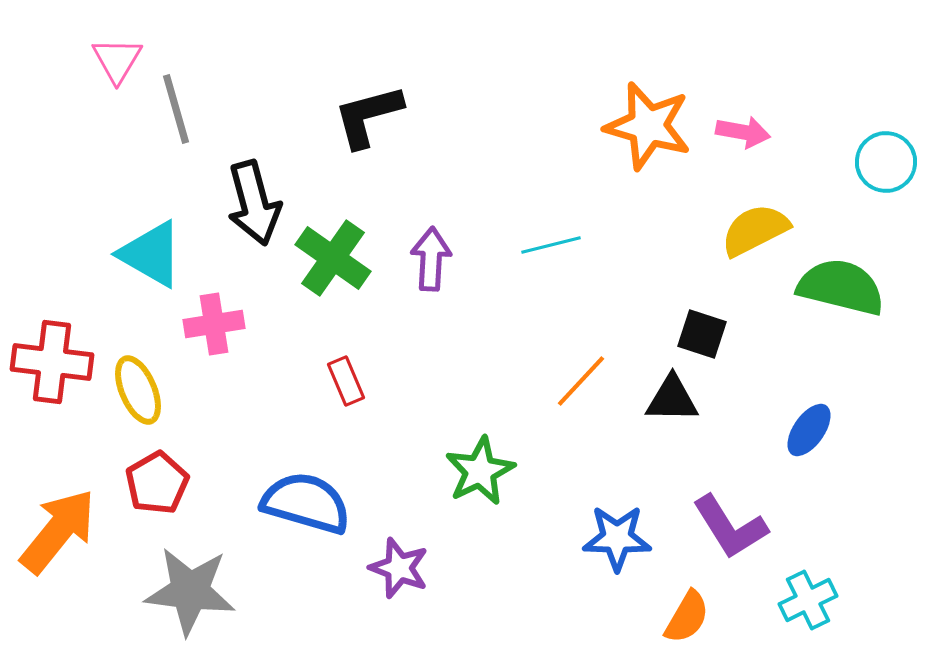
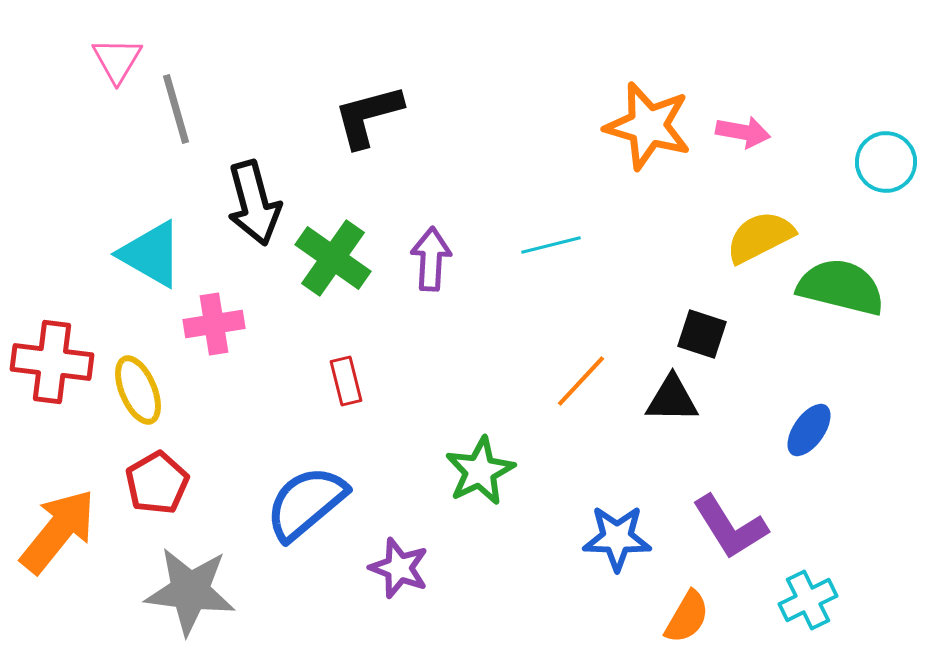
yellow semicircle: moved 5 px right, 7 px down
red rectangle: rotated 9 degrees clockwise
blue semicircle: rotated 56 degrees counterclockwise
